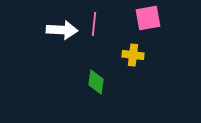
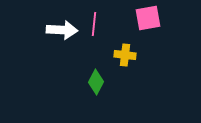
yellow cross: moved 8 px left
green diamond: rotated 20 degrees clockwise
